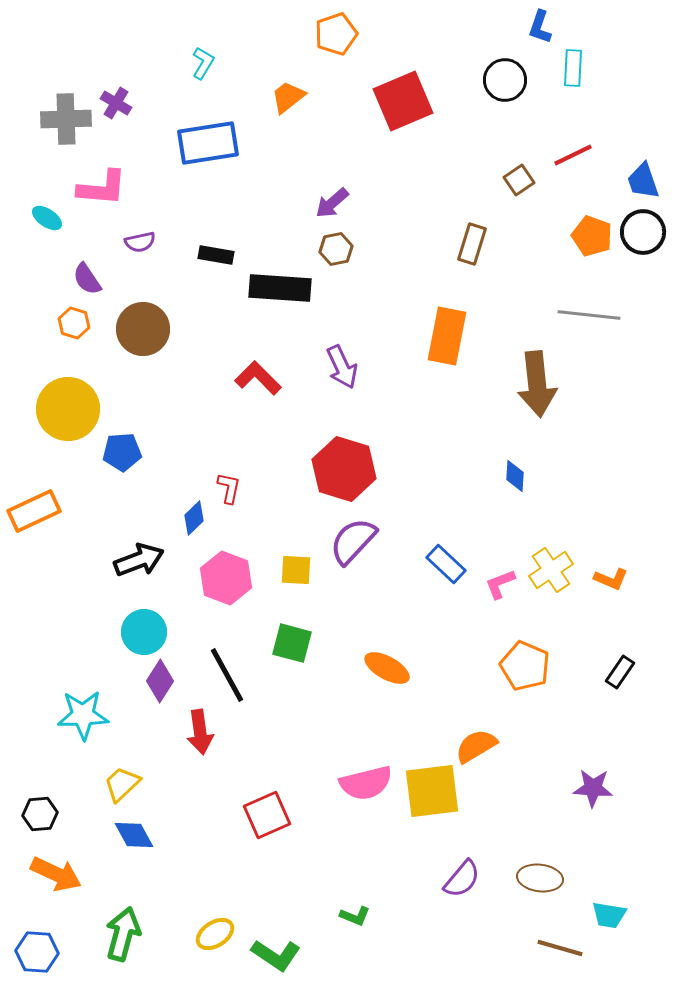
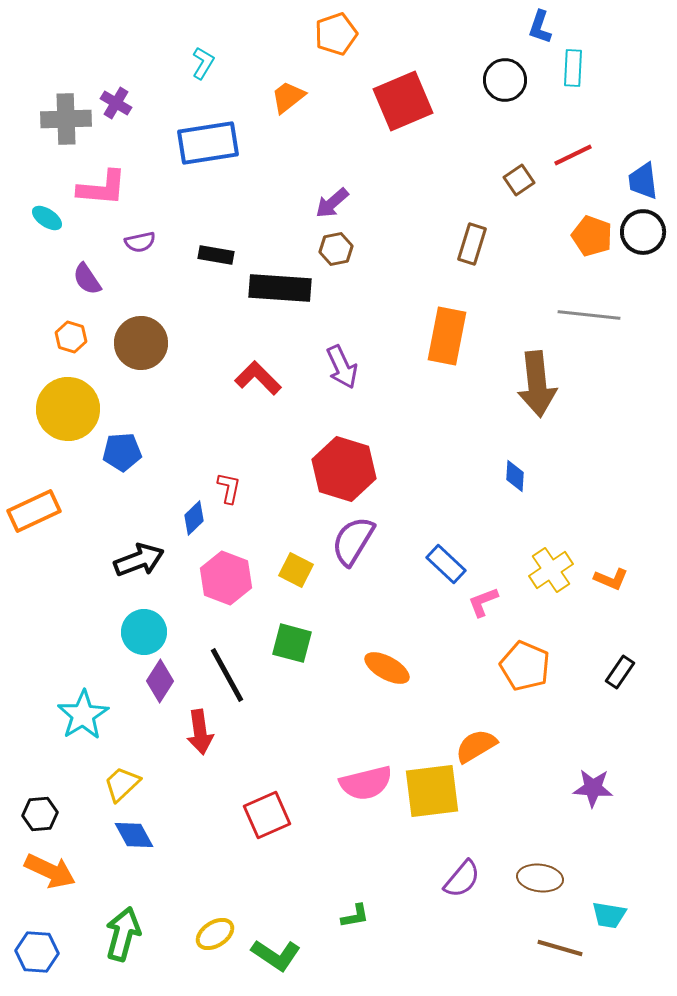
blue trapezoid at (643, 181): rotated 12 degrees clockwise
orange hexagon at (74, 323): moved 3 px left, 14 px down
brown circle at (143, 329): moved 2 px left, 14 px down
purple semicircle at (353, 541): rotated 12 degrees counterclockwise
yellow square at (296, 570): rotated 24 degrees clockwise
pink L-shape at (500, 584): moved 17 px left, 18 px down
cyan star at (83, 715): rotated 30 degrees counterclockwise
orange arrow at (56, 874): moved 6 px left, 3 px up
green L-shape at (355, 916): rotated 32 degrees counterclockwise
